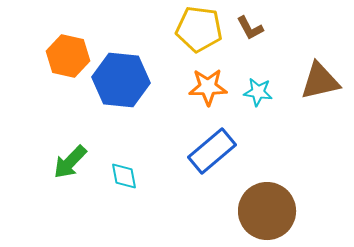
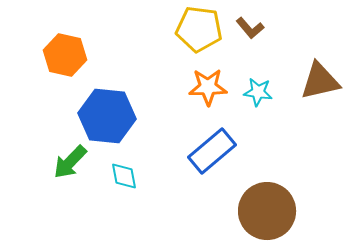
brown L-shape: rotated 12 degrees counterclockwise
orange hexagon: moved 3 px left, 1 px up
blue hexagon: moved 14 px left, 36 px down
